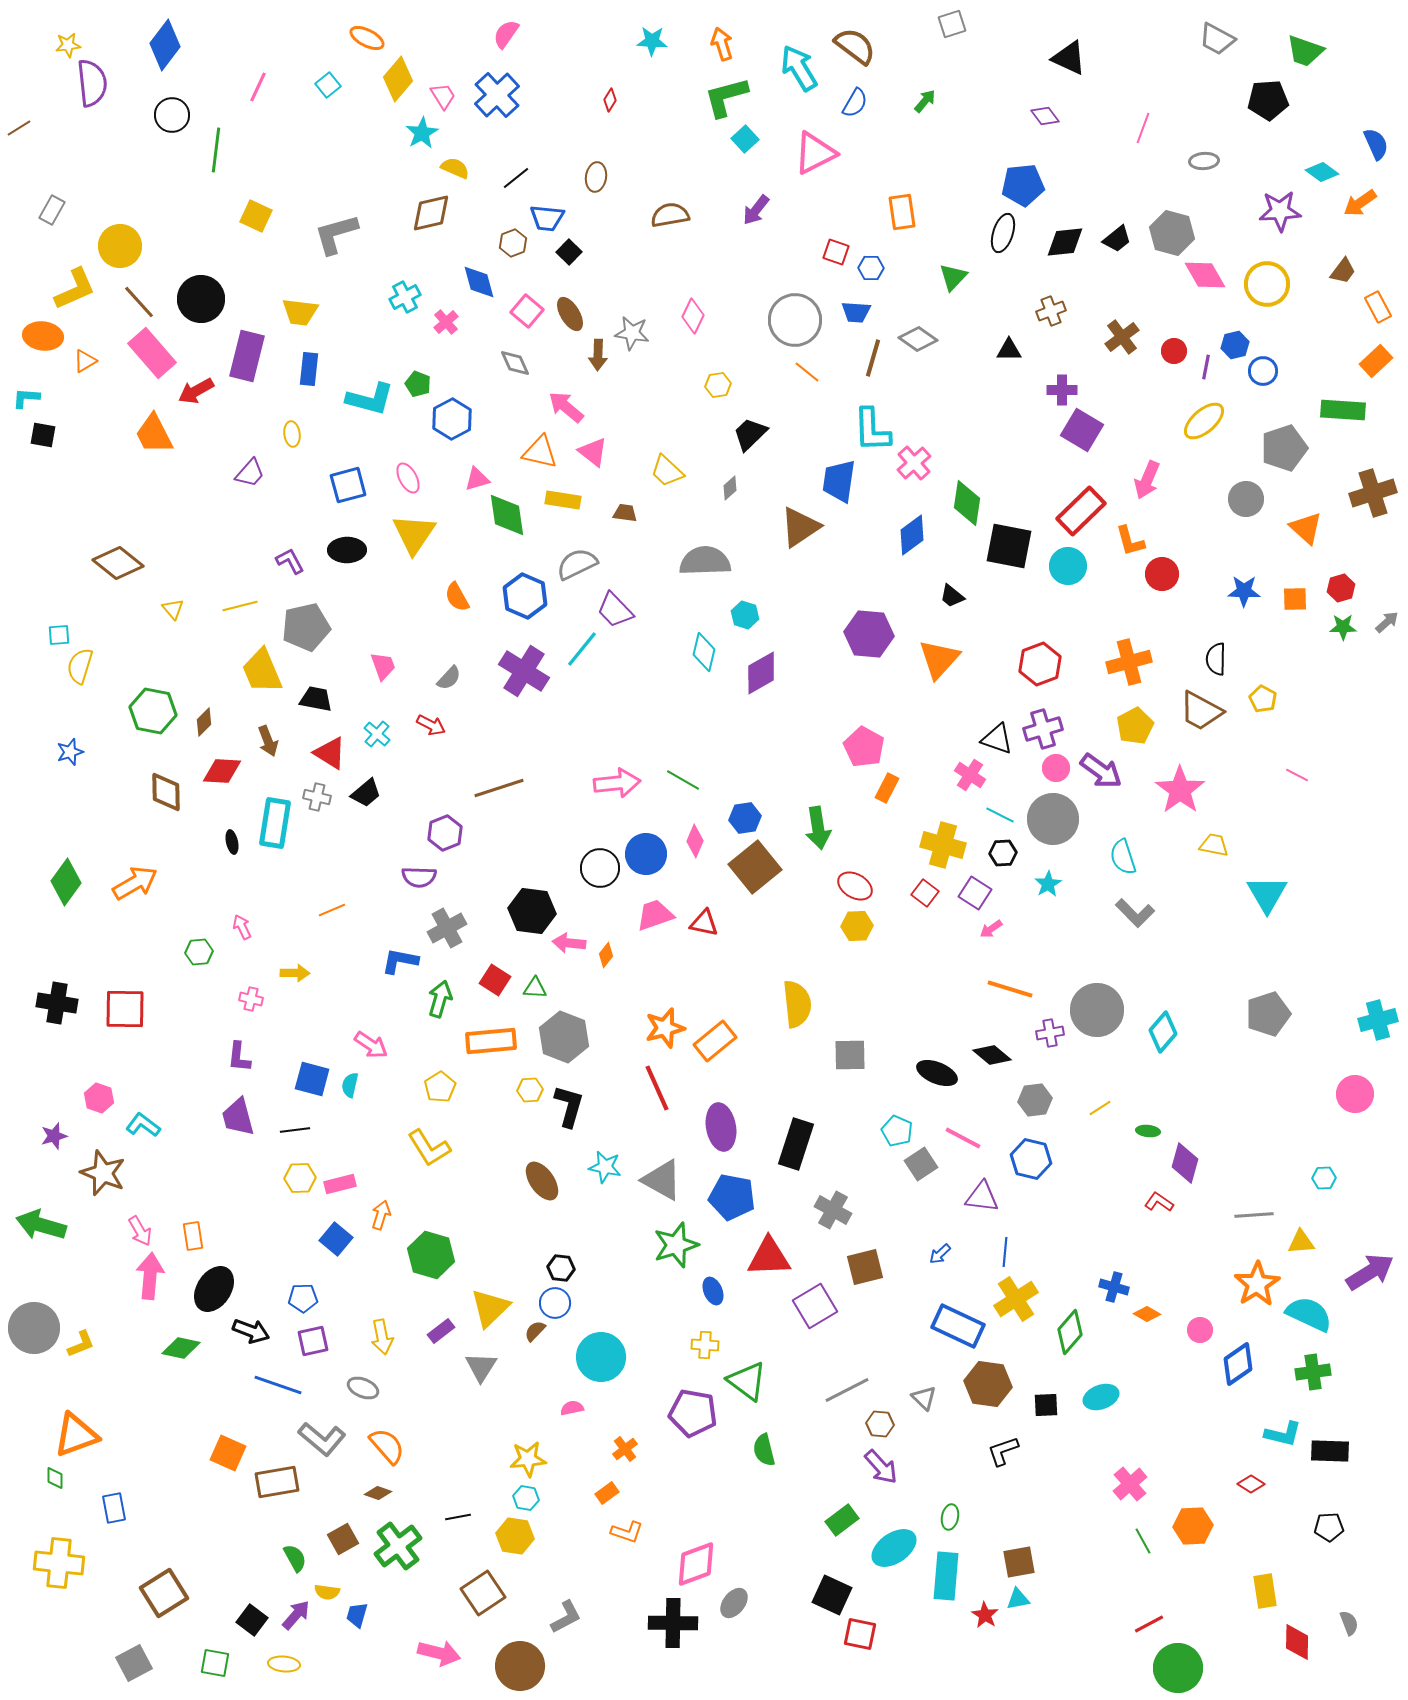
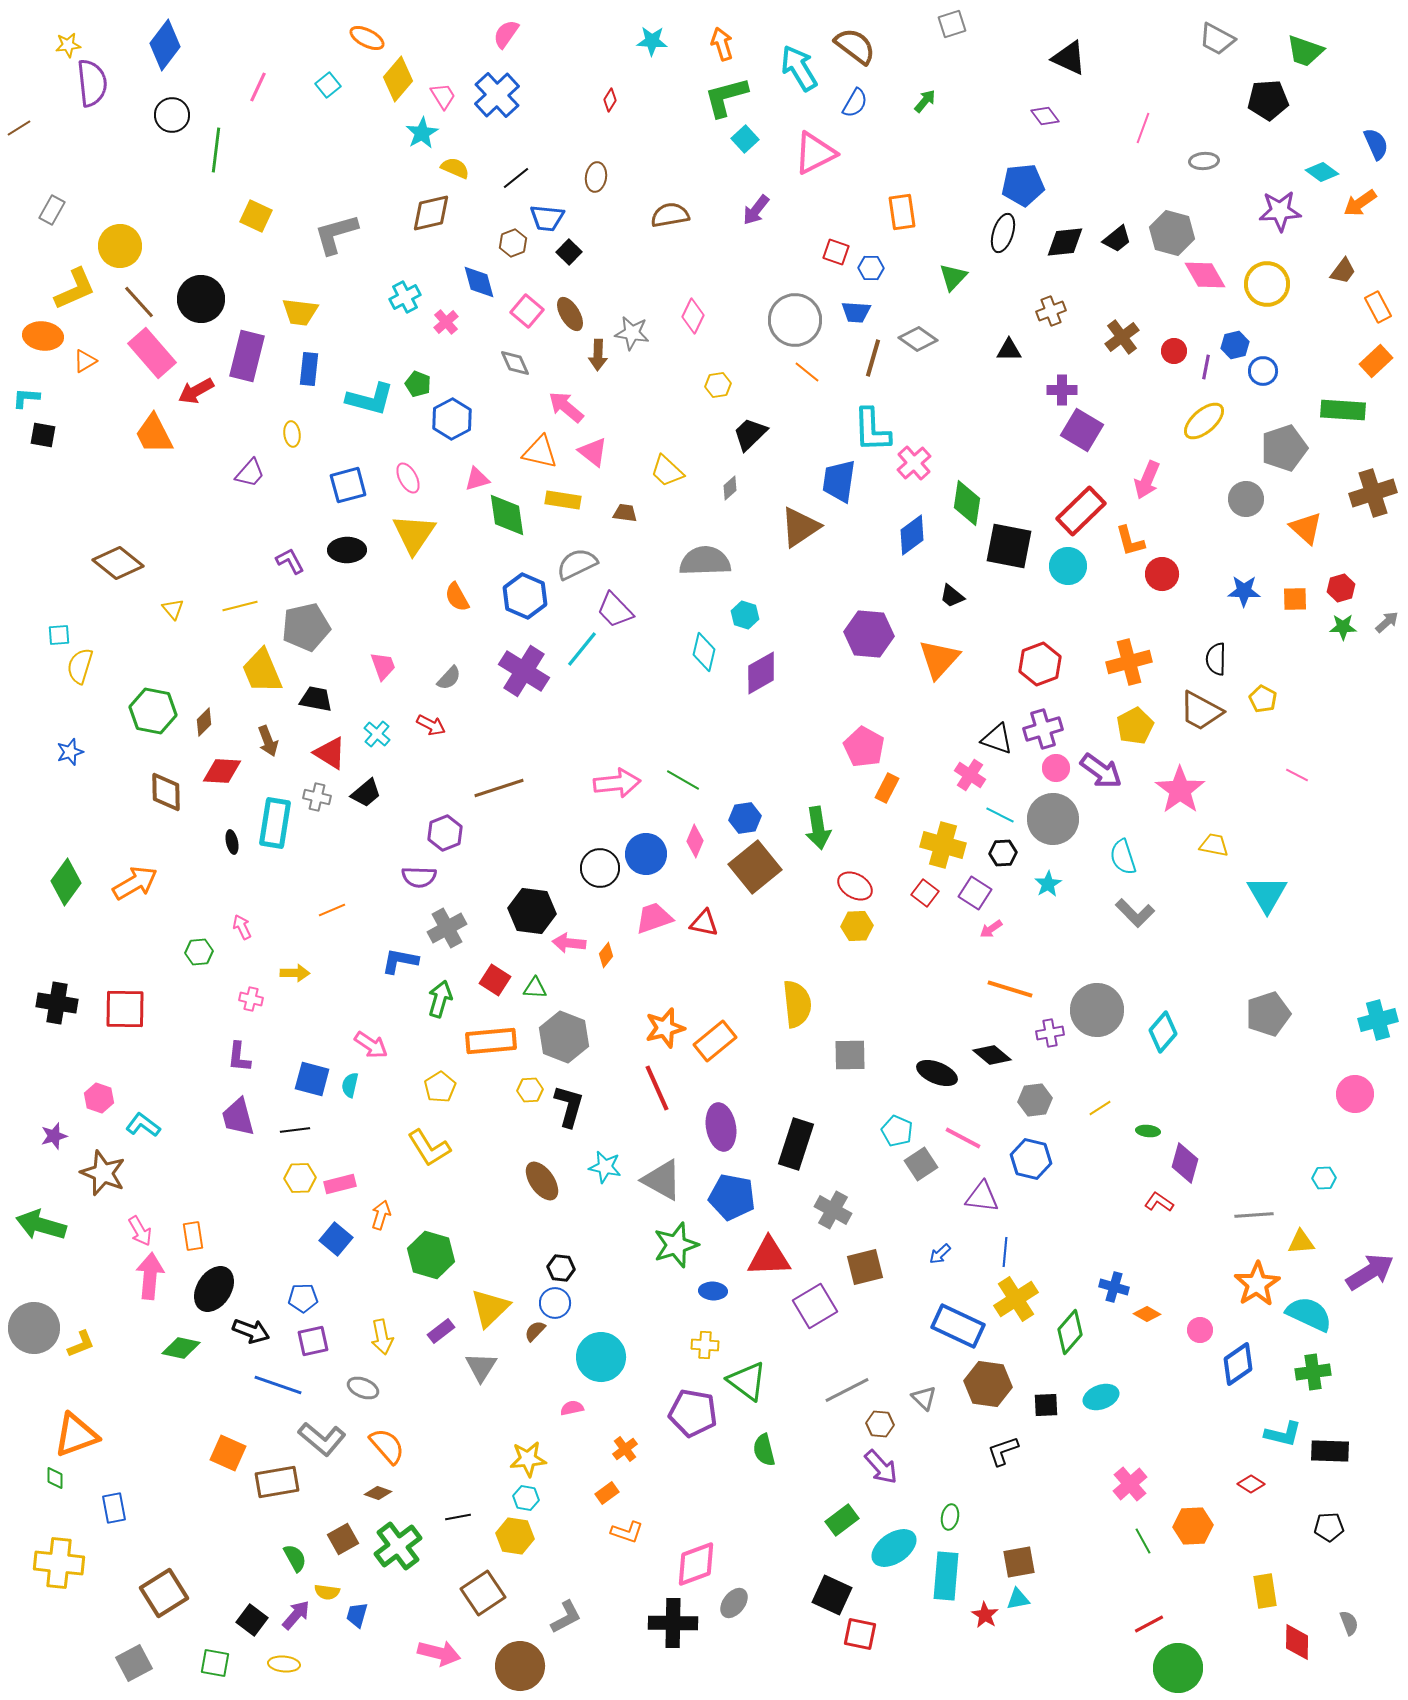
pink trapezoid at (655, 915): moved 1 px left, 3 px down
blue ellipse at (713, 1291): rotated 64 degrees counterclockwise
